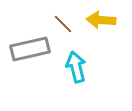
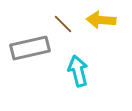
gray rectangle: moved 1 px up
cyan arrow: moved 2 px right, 4 px down
